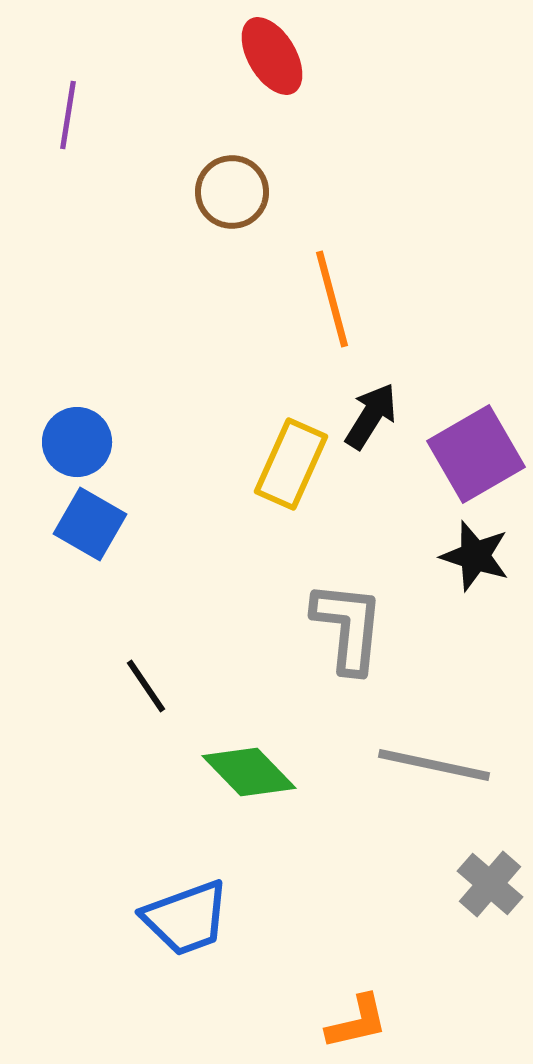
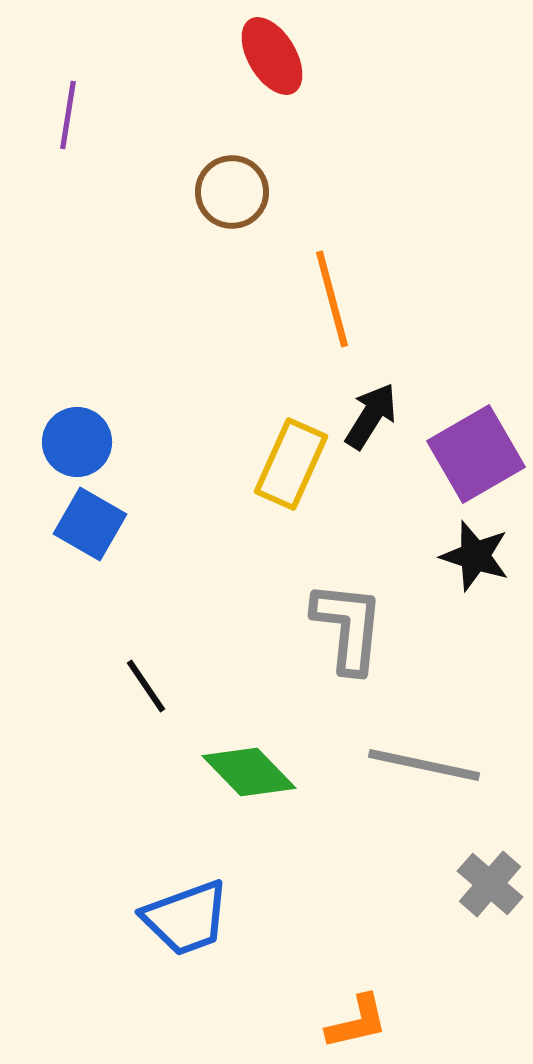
gray line: moved 10 px left
